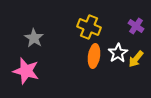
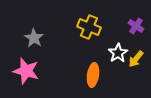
orange ellipse: moved 1 px left, 19 px down
